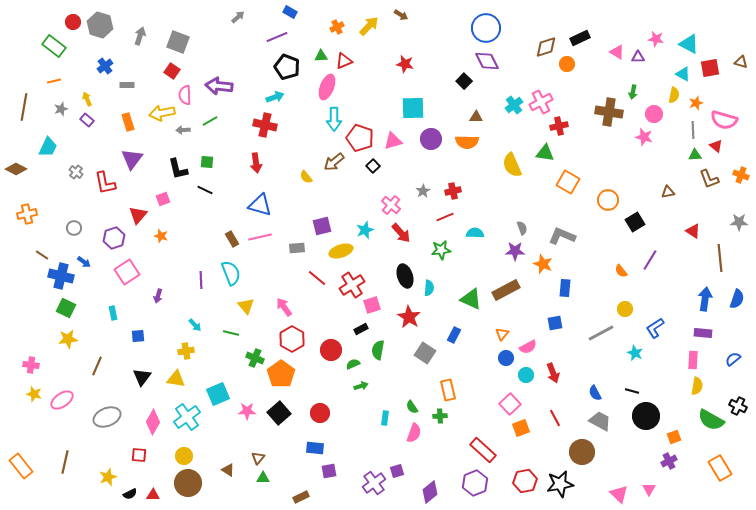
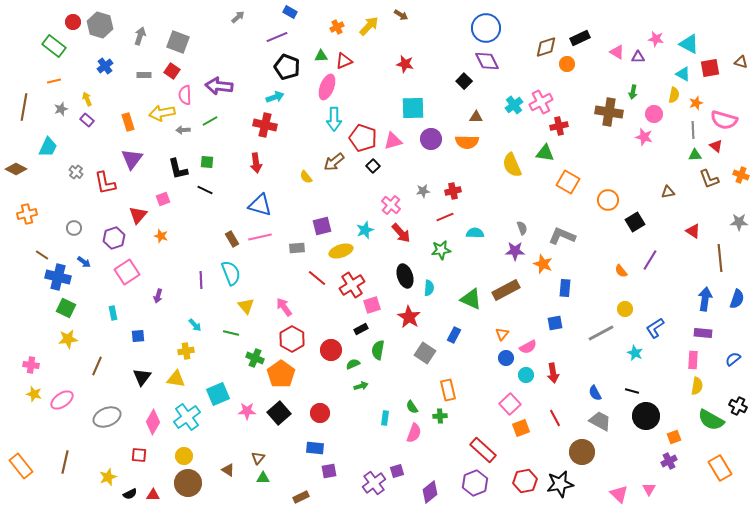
gray rectangle at (127, 85): moved 17 px right, 10 px up
red pentagon at (360, 138): moved 3 px right
gray star at (423, 191): rotated 24 degrees clockwise
blue cross at (61, 276): moved 3 px left, 1 px down
red arrow at (553, 373): rotated 12 degrees clockwise
